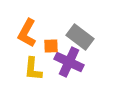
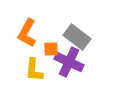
gray rectangle: moved 3 px left
orange square: moved 3 px down
yellow L-shape: moved 1 px right, 1 px down
